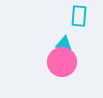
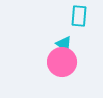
cyan triangle: rotated 24 degrees clockwise
